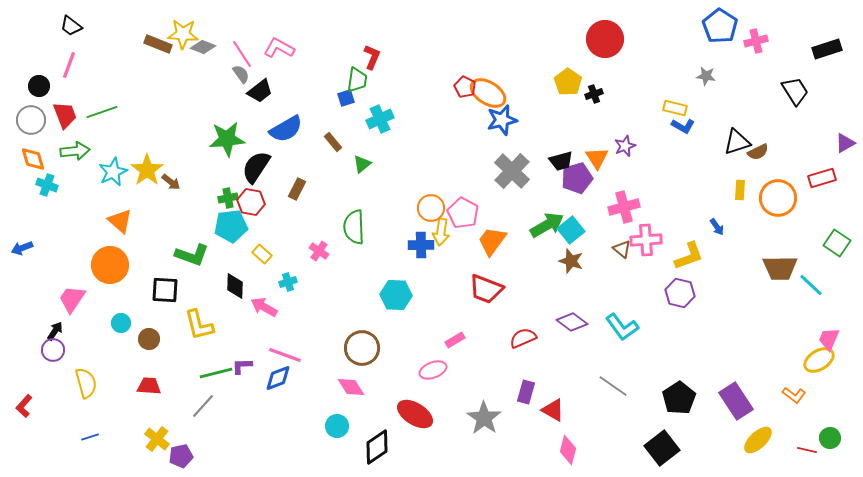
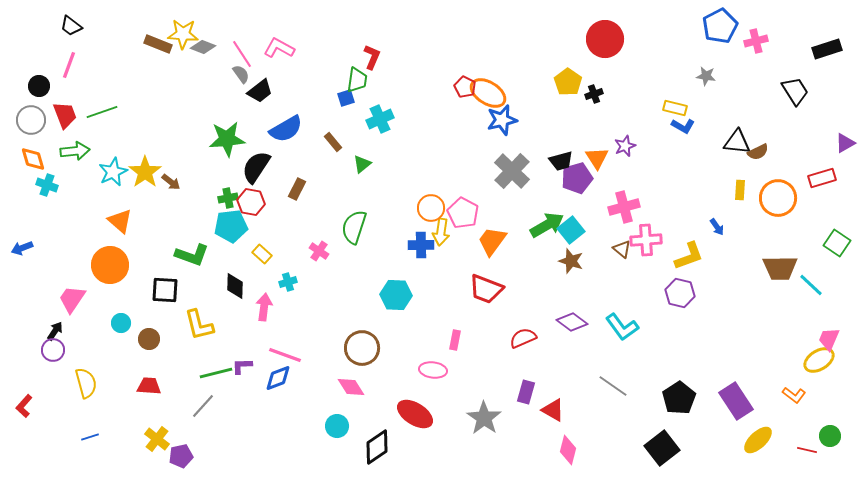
blue pentagon at (720, 26): rotated 12 degrees clockwise
black triangle at (737, 142): rotated 24 degrees clockwise
yellow star at (147, 170): moved 2 px left, 2 px down
green semicircle at (354, 227): rotated 20 degrees clockwise
pink arrow at (264, 307): rotated 68 degrees clockwise
pink rectangle at (455, 340): rotated 48 degrees counterclockwise
pink ellipse at (433, 370): rotated 28 degrees clockwise
green circle at (830, 438): moved 2 px up
